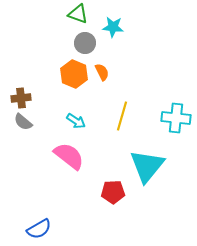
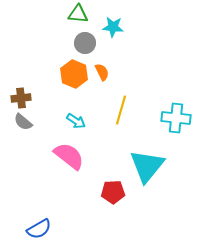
green triangle: rotated 15 degrees counterclockwise
yellow line: moved 1 px left, 6 px up
